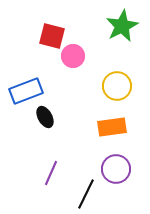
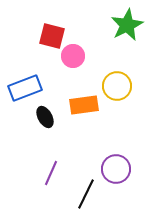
green star: moved 5 px right, 1 px up
blue rectangle: moved 1 px left, 3 px up
orange rectangle: moved 28 px left, 22 px up
